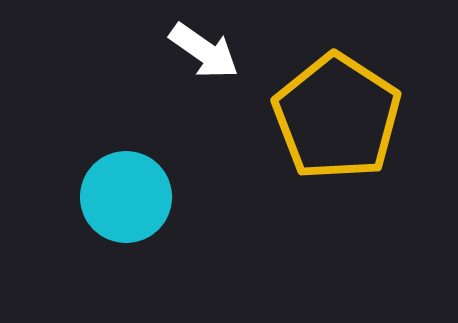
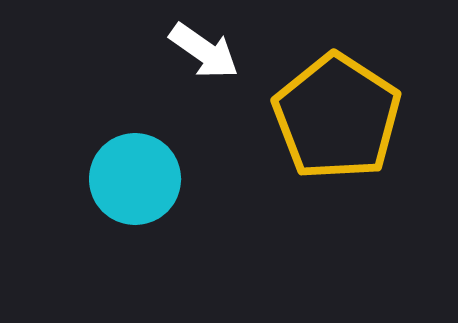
cyan circle: moved 9 px right, 18 px up
